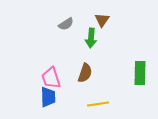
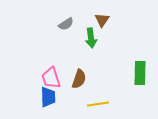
green arrow: rotated 12 degrees counterclockwise
brown semicircle: moved 6 px left, 6 px down
